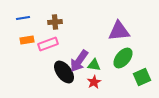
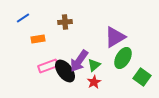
blue line: rotated 24 degrees counterclockwise
brown cross: moved 10 px right
purple triangle: moved 4 px left, 6 px down; rotated 25 degrees counterclockwise
orange rectangle: moved 11 px right, 1 px up
pink rectangle: moved 22 px down
green ellipse: rotated 10 degrees counterclockwise
green triangle: rotated 48 degrees counterclockwise
black ellipse: moved 1 px right, 1 px up
green square: rotated 30 degrees counterclockwise
